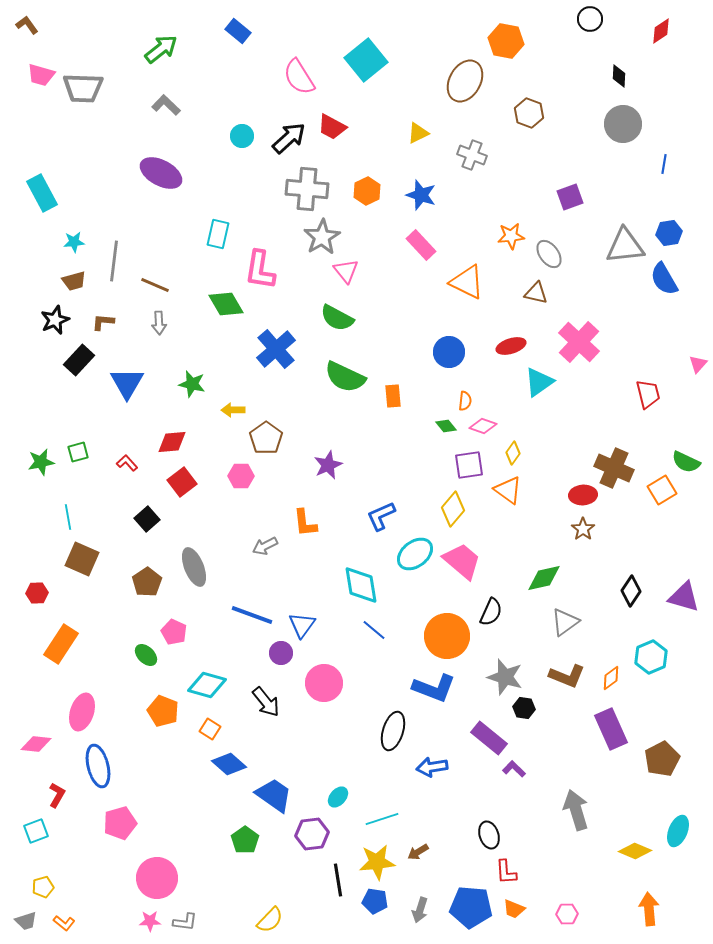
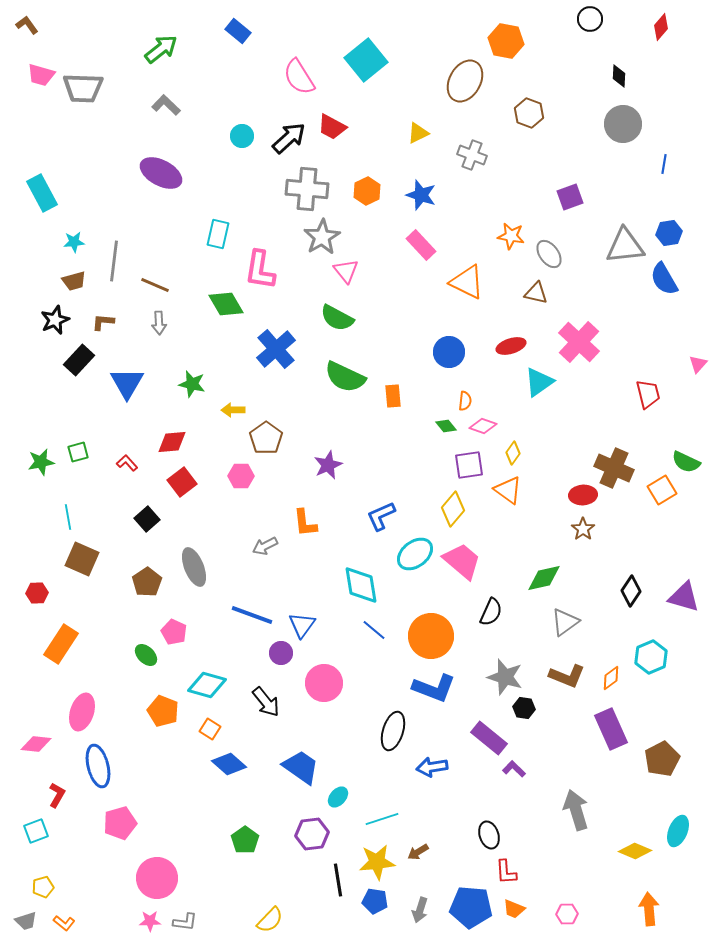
red diamond at (661, 31): moved 4 px up; rotated 16 degrees counterclockwise
orange star at (511, 236): rotated 16 degrees clockwise
orange circle at (447, 636): moved 16 px left
blue trapezoid at (274, 795): moved 27 px right, 28 px up
